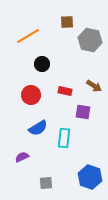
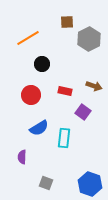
orange line: moved 2 px down
gray hexagon: moved 1 px left, 1 px up; rotated 20 degrees clockwise
brown arrow: rotated 14 degrees counterclockwise
purple square: rotated 28 degrees clockwise
blue semicircle: moved 1 px right
purple semicircle: rotated 64 degrees counterclockwise
blue hexagon: moved 7 px down
gray square: rotated 24 degrees clockwise
